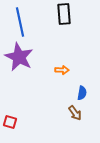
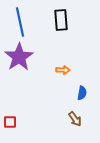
black rectangle: moved 3 px left, 6 px down
purple star: rotated 12 degrees clockwise
orange arrow: moved 1 px right
brown arrow: moved 6 px down
red square: rotated 16 degrees counterclockwise
